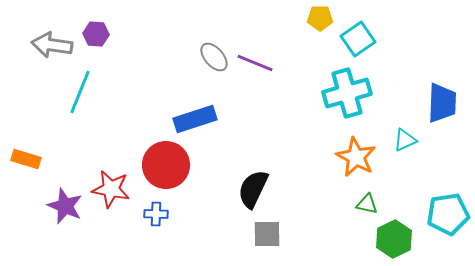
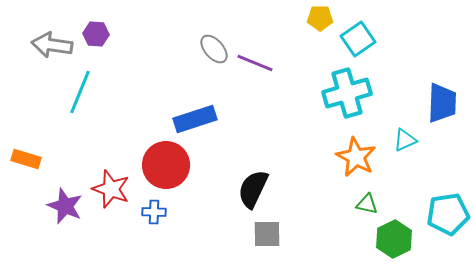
gray ellipse: moved 8 px up
red star: rotated 9 degrees clockwise
blue cross: moved 2 px left, 2 px up
